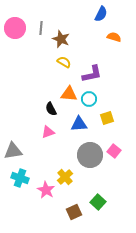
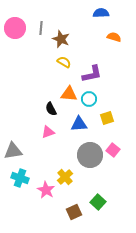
blue semicircle: moved 1 px up; rotated 119 degrees counterclockwise
pink square: moved 1 px left, 1 px up
